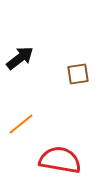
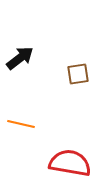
orange line: rotated 52 degrees clockwise
red semicircle: moved 10 px right, 3 px down
